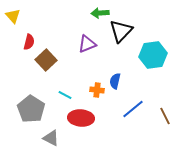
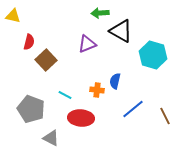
yellow triangle: rotated 35 degrees counterclockwise
black triangle: rotated 45 degrees counterclockwise
cyan hexagon: rotated 24 degrees clockwise
gray pentagon: rotated 12 degrees counterclockwise
